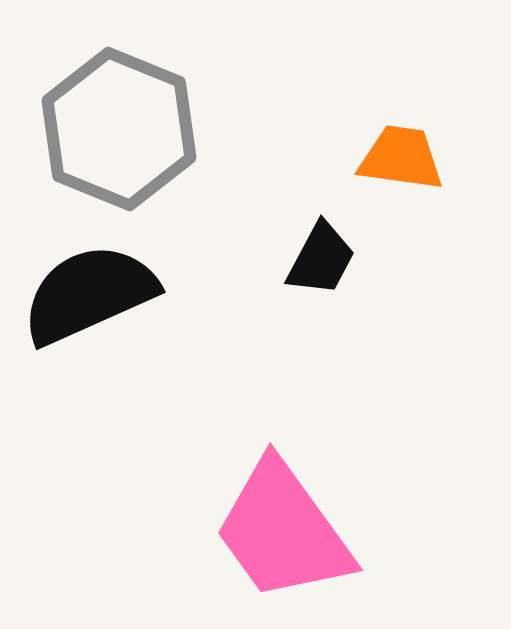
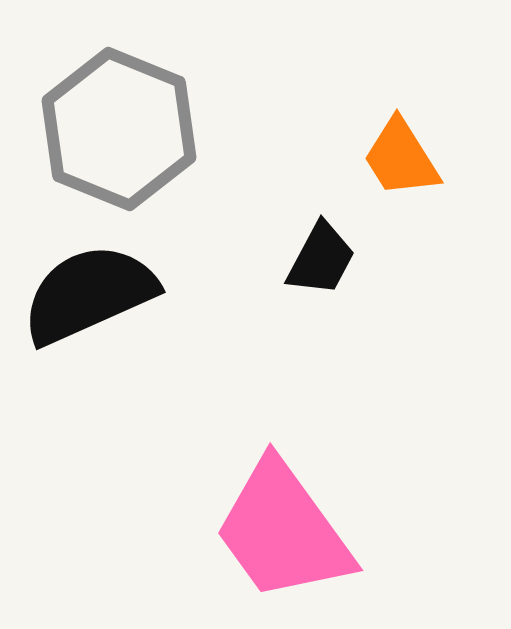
orange trapezoid: rotated 130 degrees counterclockwise
